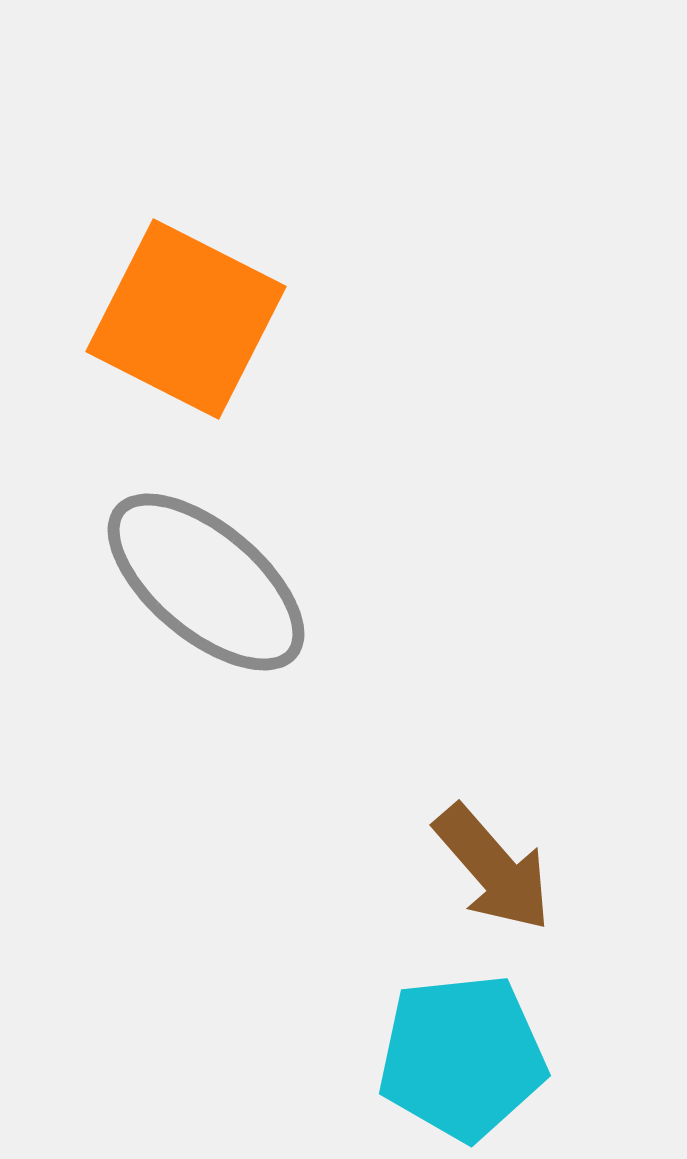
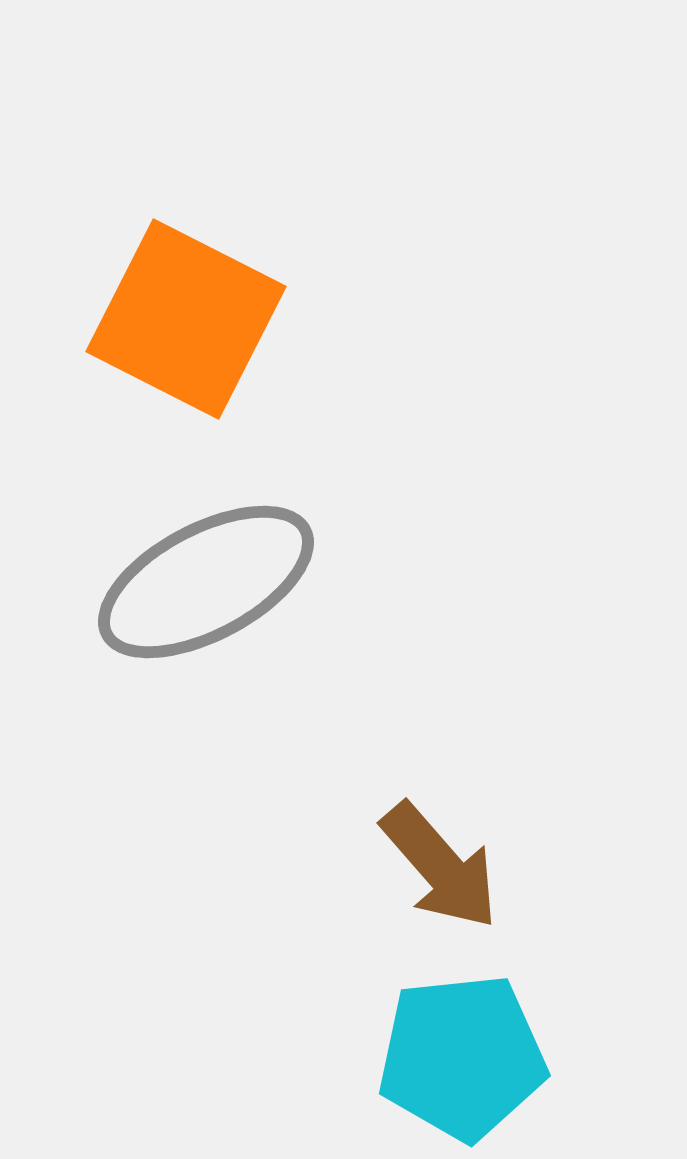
gray ellipse: rotated 68 degrees counterclockwise
brown arrow: moved 53 px left, 2 px up
